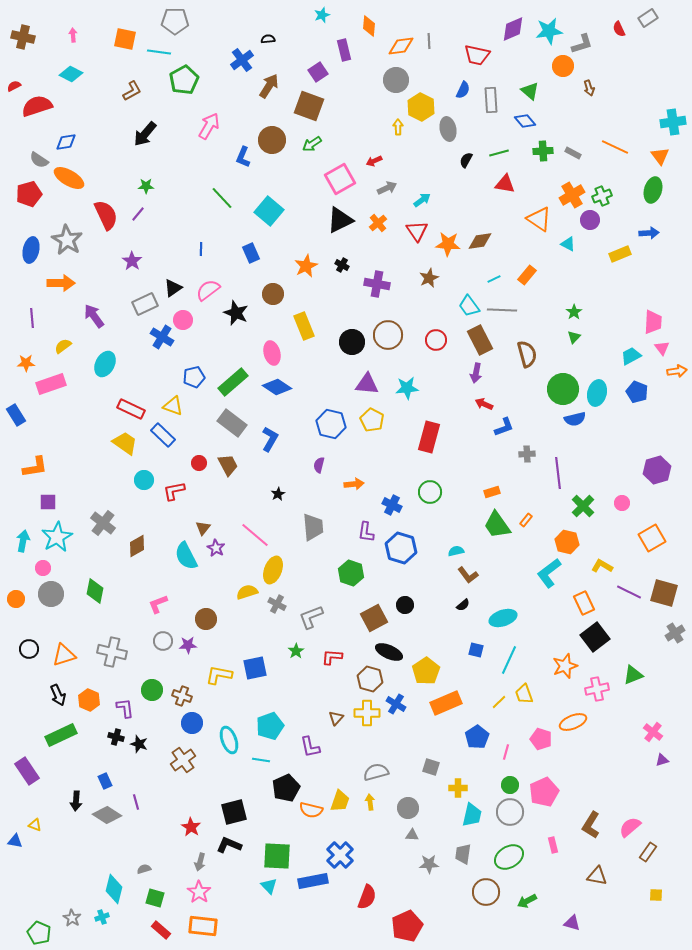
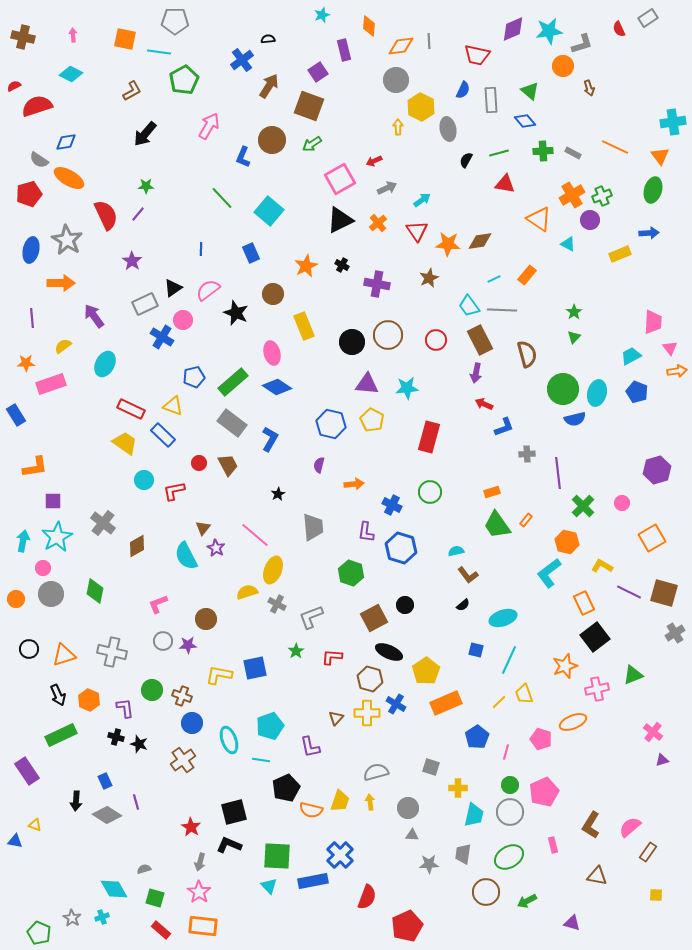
pink triangle at (662, 348): moved 8 px right
purple square at (48, 502): moved 5 px right, 1 px up
cyan trapezoid at (472, 815): moved 2 px right
cyan diamond at (114, 889): rotated 44 degrees counterclockwise
